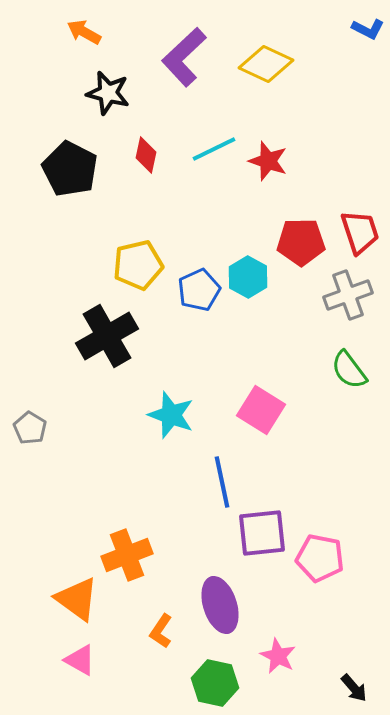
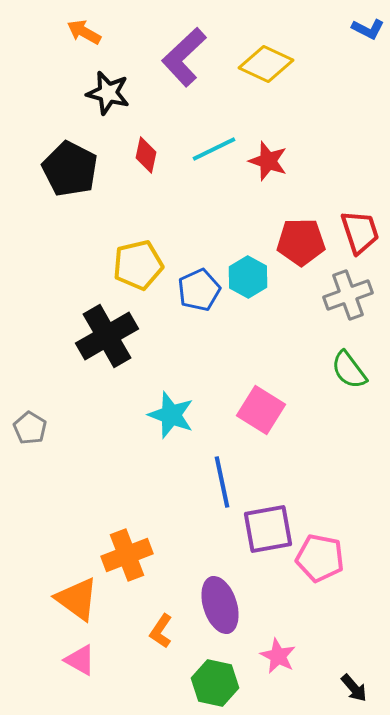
purple square: moved 6 px right, 4 px up; rotated 4 degrees counterclockwise
